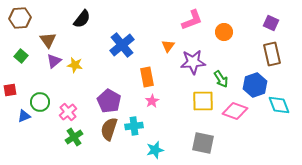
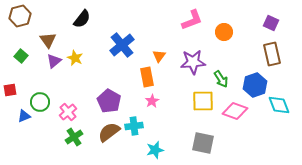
brown hexagon: moved 2 px up; rotated 10 degrees counterclockwise
orange triangle: moved 9 px left, 10 px down
yellow star: moved 7 px up; rotated 14 degrees clockwise
brown semicircle: moved 3 px down; rotated 35 degrees clockwise
